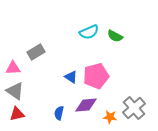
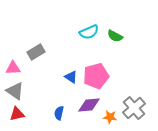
purple diamond: moved 3 px right
